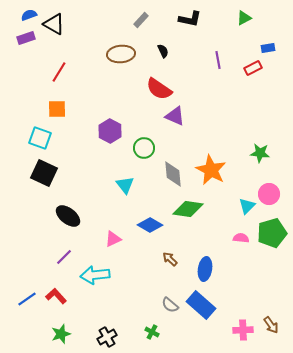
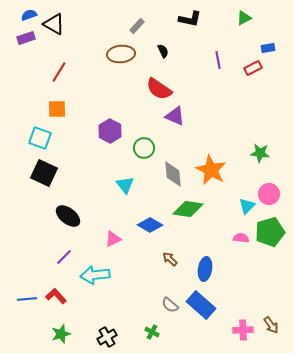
gray rectangle at (141, 20): moved 4 px left, 6 px down
green pentagon at (272, 233): moved 2 px left, 1 px up
blue line at (27, 299): rotated 30 degrees clockwise
